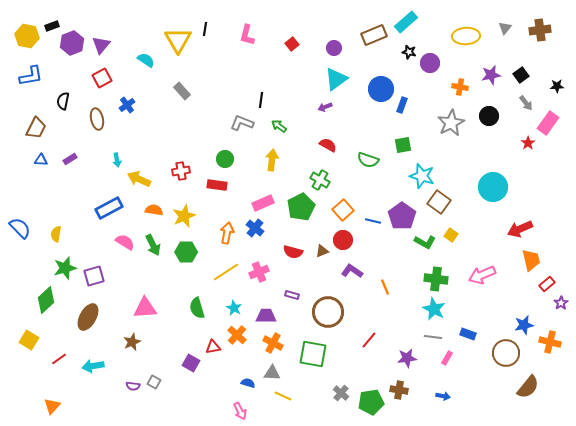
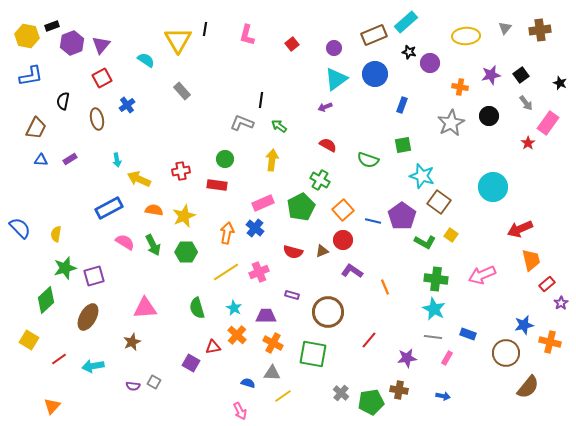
black star at (557, 86): moved 3 px right, 3 px up; rotated 24 degrees clockwise
blue circle at (381, 89): moved 6 px left, 15 px up
yellow line at (283, 396): rotated 60 degrees counterclockwise
